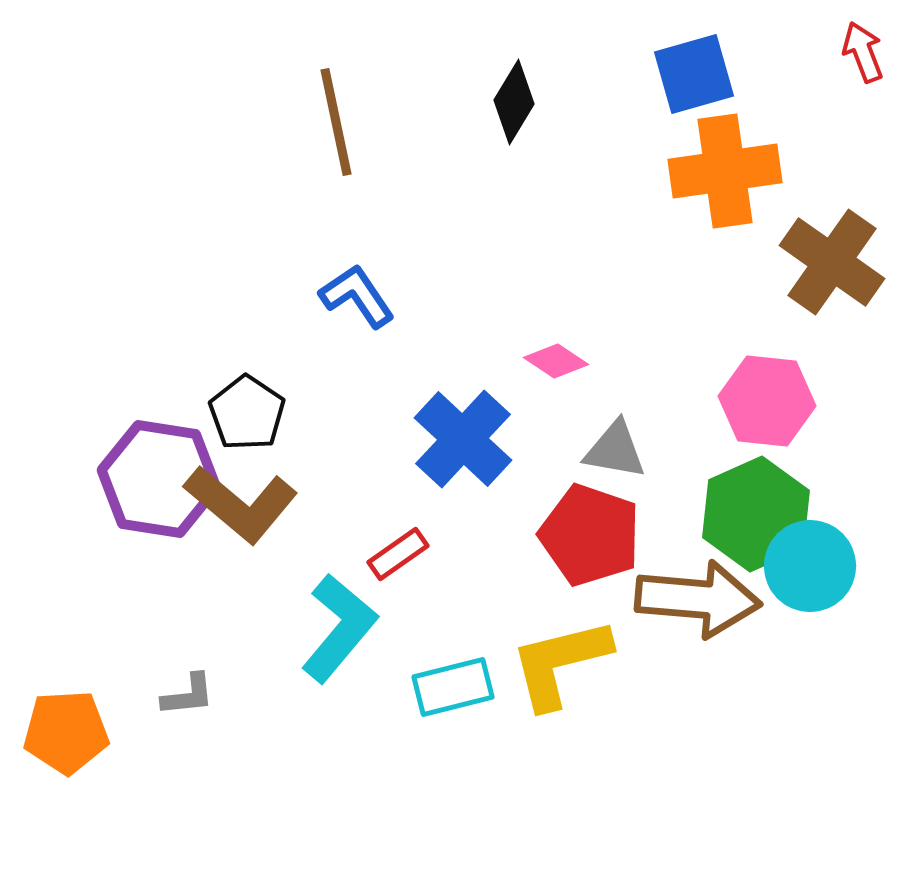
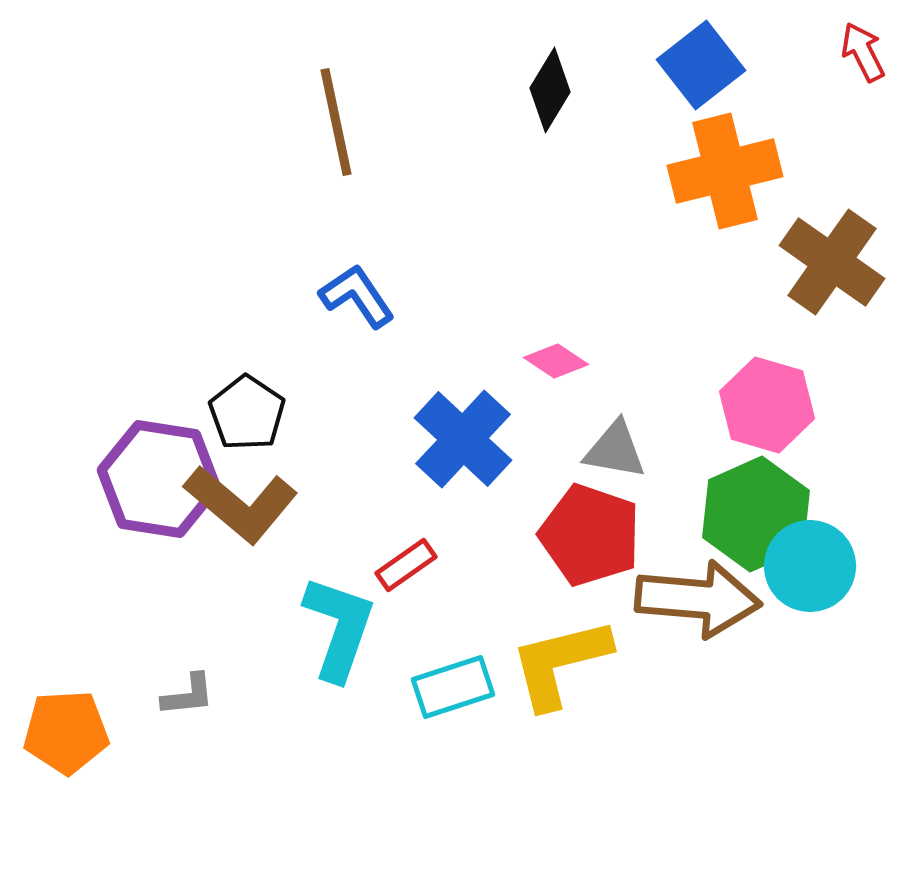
red arrow: rotated 6 degrees counterclockwise
blue square: moved 7 px right, 9 px up; rotated 22 degrees counterclockwise
black diamond: moved 36 px right, 12 px up
orange cross: rotated 6 degrees counterclockwise
pink hexagon: moved 4 px down; rotated 10 degrees clockwise
red rectangle: moved 8 px right, 11 px down
cyan L-shape: rotated 21 degrees counterclockwise
cyan rectangle: rotated 4 degrees counterclockwise
